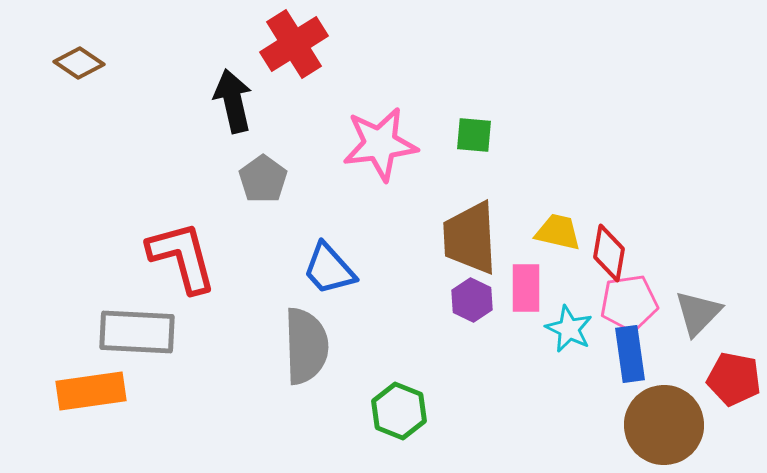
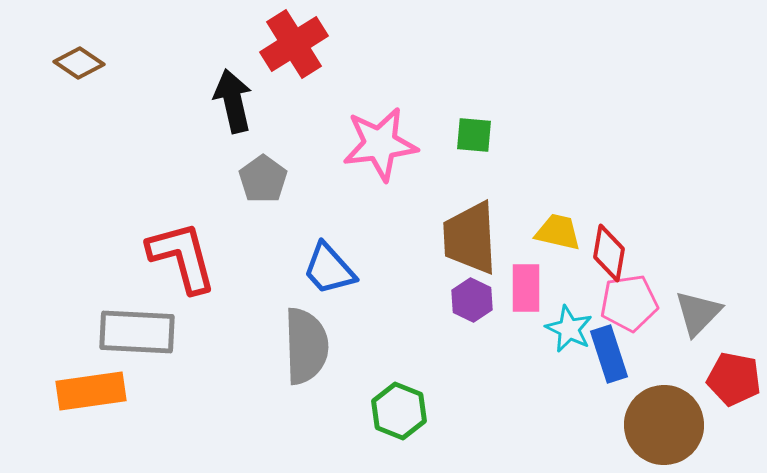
blue rectangle: moved 21 px left; rotated 10 degrees counterclockwise
